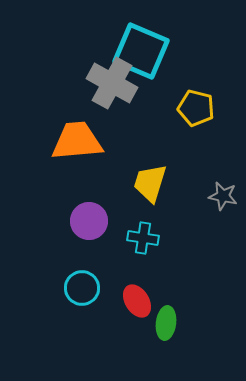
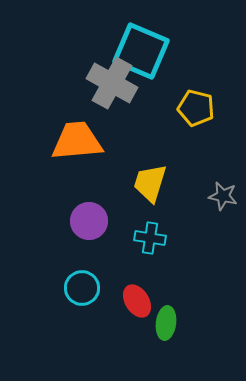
cyan cross: moved 7 px right
